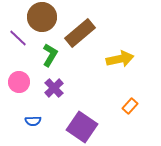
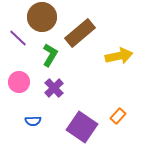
yellow arrow: moved 1 px left, 3 px up
orange rectangle: moved 12 px left, 10 px down
